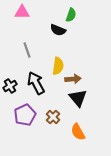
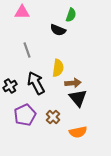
yellow semicircle: moved 2 px down
brown arrow: moved 4 px down
orange semicircle: rotated 72 degrees counterclockwise
